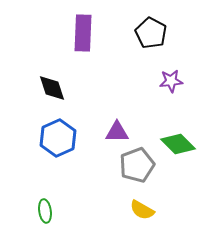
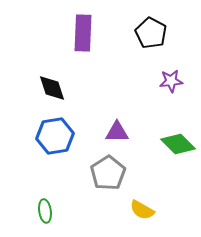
blue hexagon: moved 3 px left, 2 px up; rotated 15 degrees clockwise
gray pentagon: moved 29 px left, 8 px down; rotated 12 degrees counterclockwise
